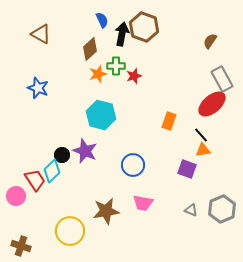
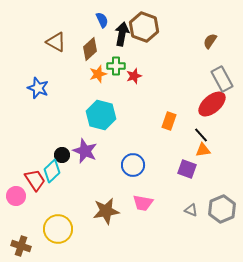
brown triangle: moved 15 px right, 8 px down
yellow circle: moved 12 px left, 2 px up
